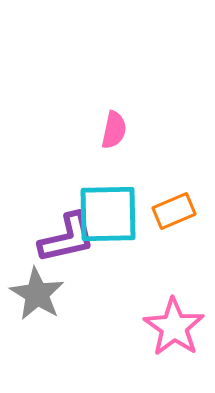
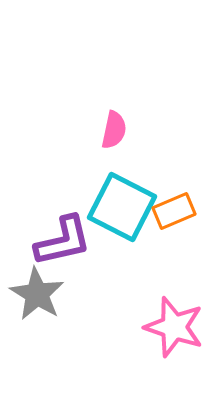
cyan square: moved 14 px right, 7 px up; rotated 28 degrees clockwise
purple L-shape: moved 4 px left, 3 px down
pink star: rotated 16 degrees counterclockwise
